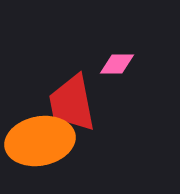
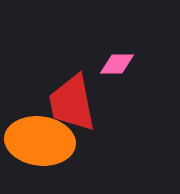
orange ellipse: rotated 18 degrees clockwise
